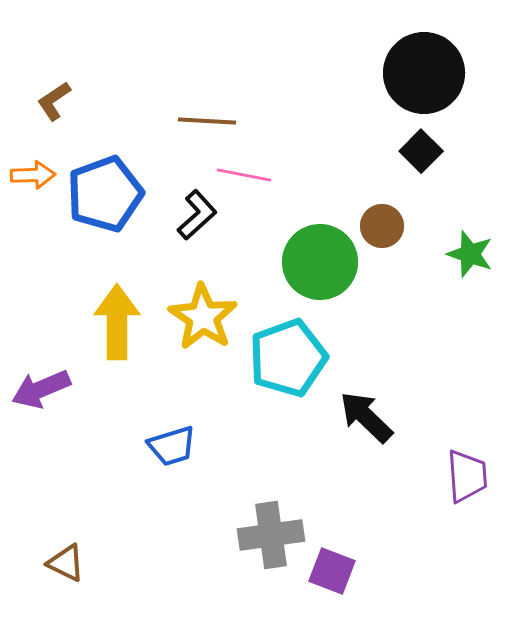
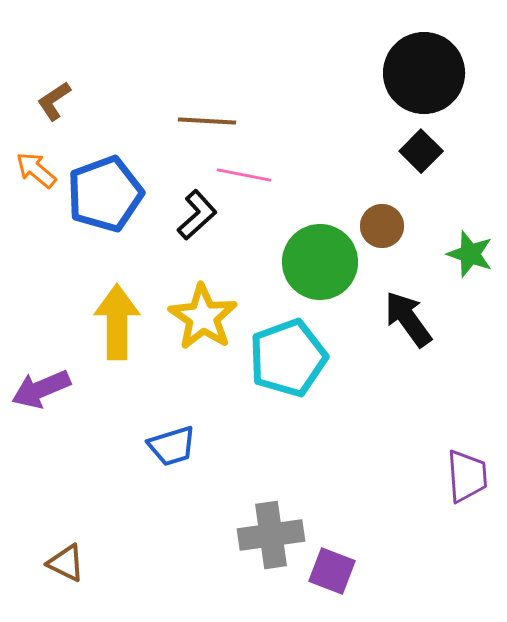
orange arrow: moved 3 px right, 5 px up; rotated 138 degrees counterclockwise
black arrow: moved 42 px right, 98 px up; rotated 10 degrees clockwise
